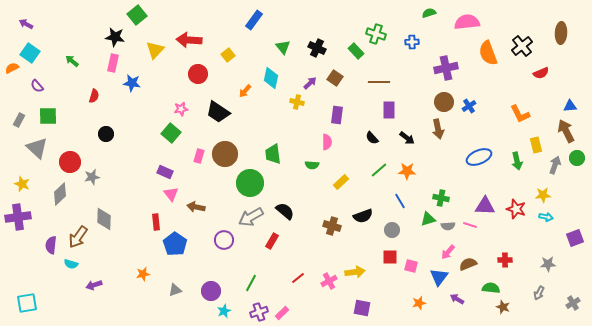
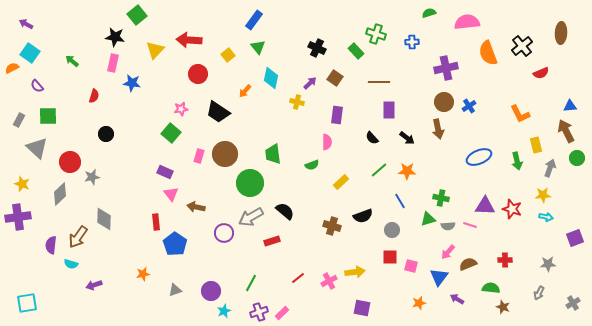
green triangle at (283, 47): moved 25 px left
green semicircle at (312, 165): rotated 24 degrees counterclockwise
gray arrow at (555, 165): moved 5 px left, 3 px down
red star at (516, 209): moved 4 px left
purple circle at (224, 240): moved 7 px up
red rectangle at (272, 241): rotated 42 degrees clockwise
